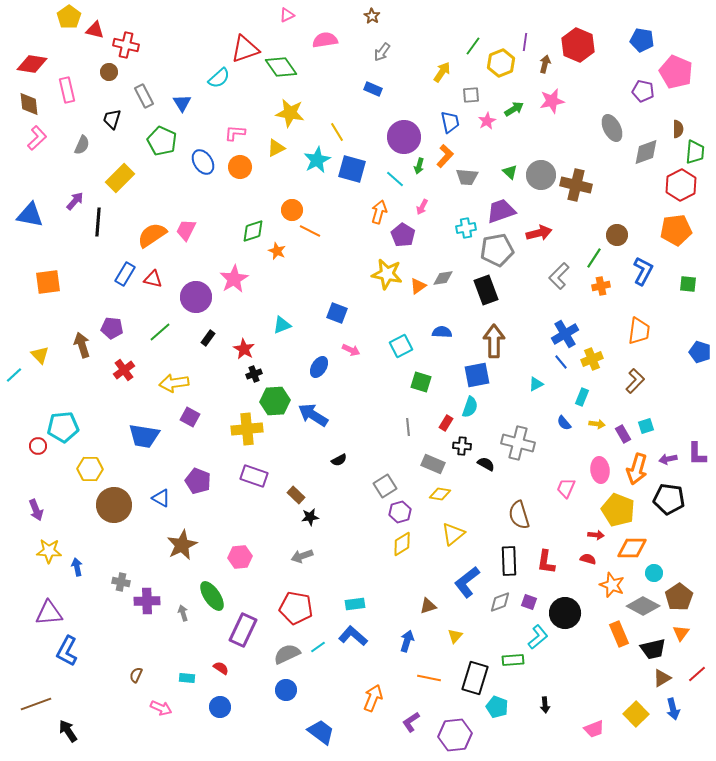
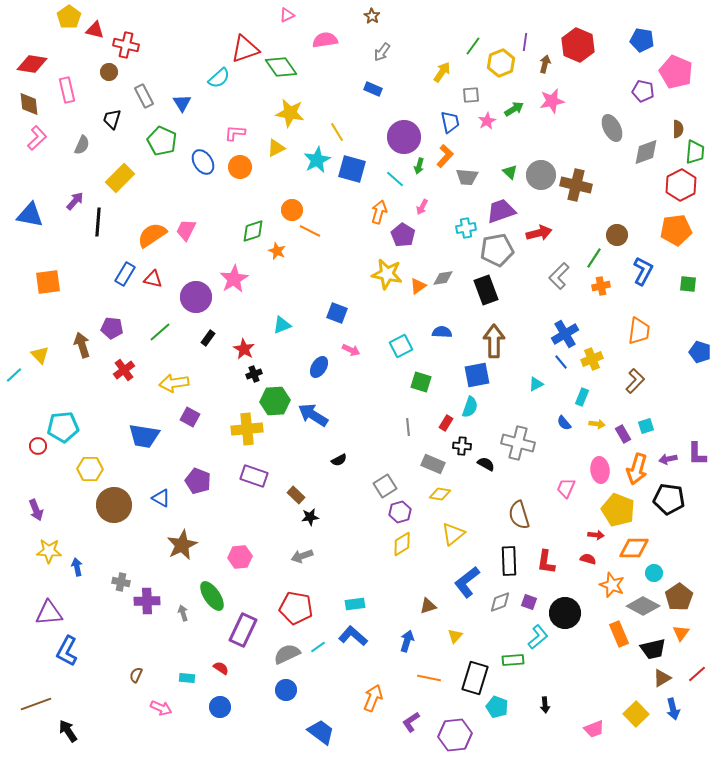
orange diamond at (632, 548): moved 2 px right
